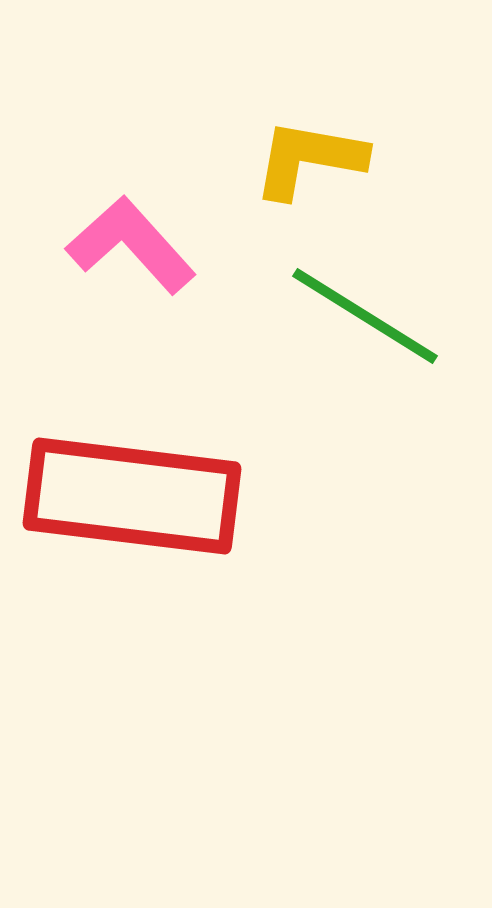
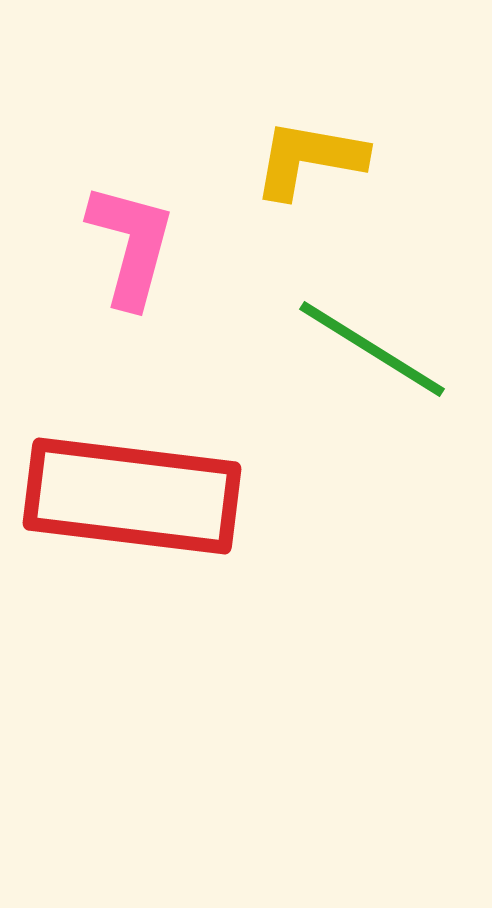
pink L-shape: rotated 57 degrees clockwise
green line: moved 7 px right, 33 px down
